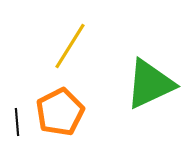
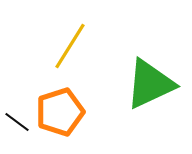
orange pentagon: rotated 9 degrees clockwise
black line: rotated 48 degrees counterclockwise
